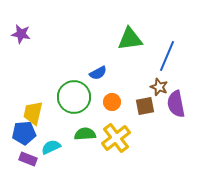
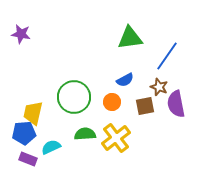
green triangle: moved 1 px up
blue line: rotated 12 degrees clockwise
blue semicircle: moved 27 px right, 7 px down
